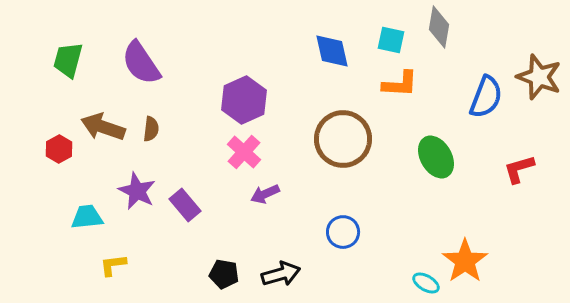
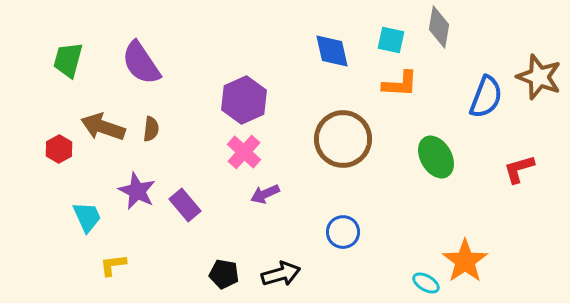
cyan trapezoid: rotated 72 degrees clockwise
